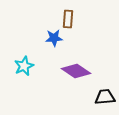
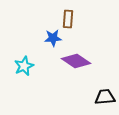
blue star: moved 1 px left
purple diamond: moved 10 px up
